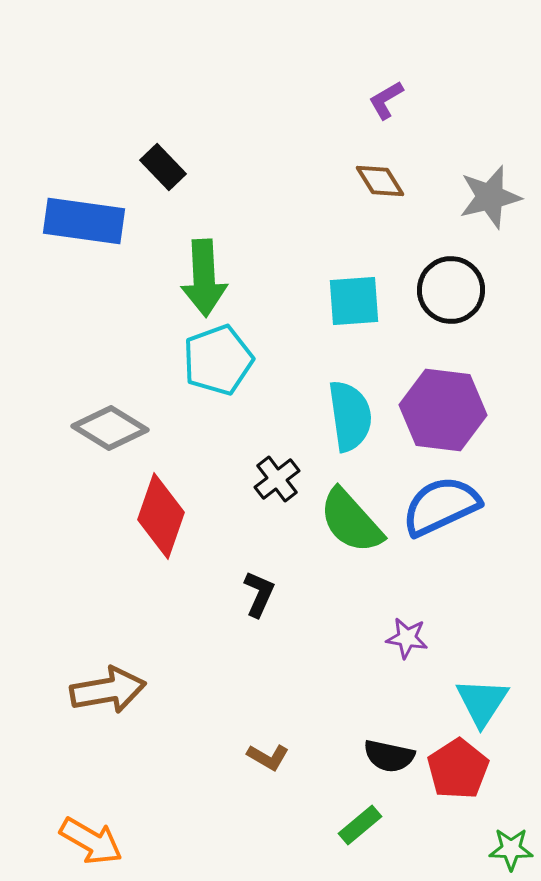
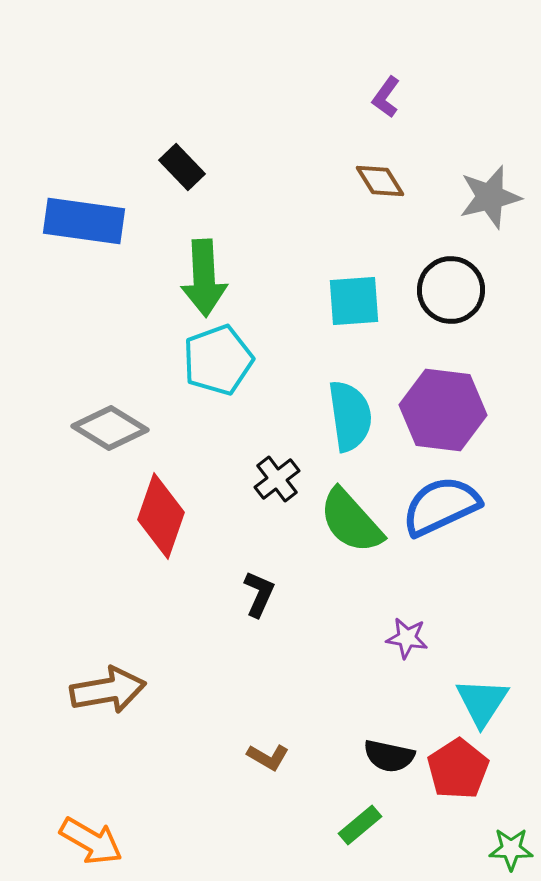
purple L-shape: moved 3 px up; rotated 24 degrees counterclockwise
black rectangle: moved 19 px right
